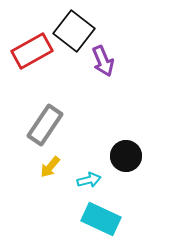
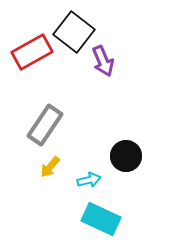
black square: moved 1 px down
red rectangle: moved 1 px down
